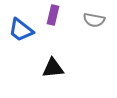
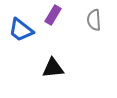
purple rectangle: rotated 18 degrees clockwise
gray semicircle: rotated 75 degrees clockwise
